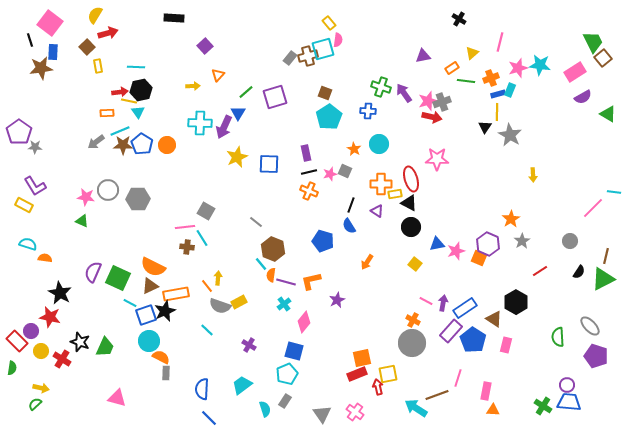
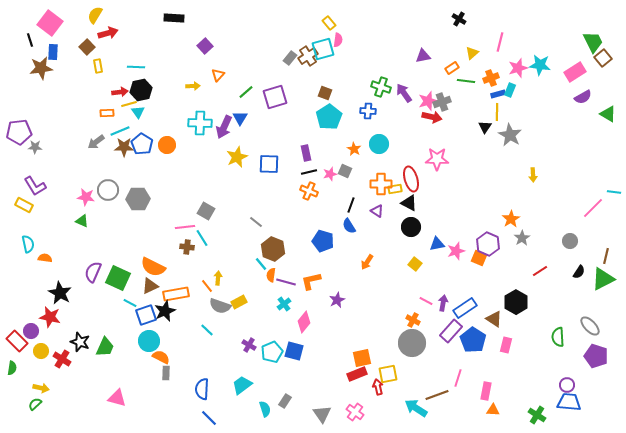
brown cross at (308, 56): rotated 18 degrees counterclockwise
yellow line at (129, 101): moved 3 px down; rotated 28 degrees counterclockwise
blue triangle at (238, 113): moved 2 px right, 5 px down
purple pentagon at (19, 132): rotated 30 degrees clockwise
brown star at (123, 145): moved 1 px right, 2 px down
yellow rectangle at (395, 194): moved 5 px up
gray star at (522, 241): moved 3 px up
cyan semicircle at (28, 244): rotated 60 degrees clockwise
cyan pentagon at (287, 374): moved 15 px left, 22 px up
green cross at (543, 406): moved 6 px left, 9 px down
